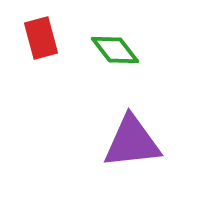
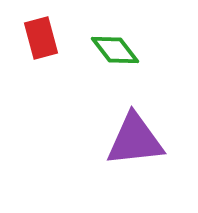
purple triangle: moved 3 px right, 2 px up
